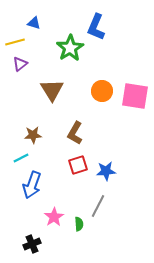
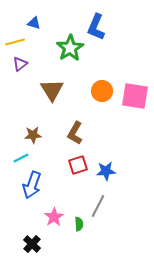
black cross: rotated 24 degrees counterclockwise
